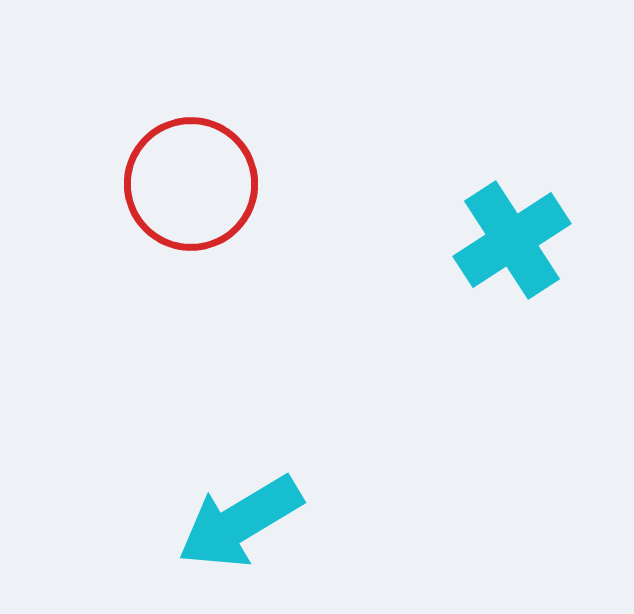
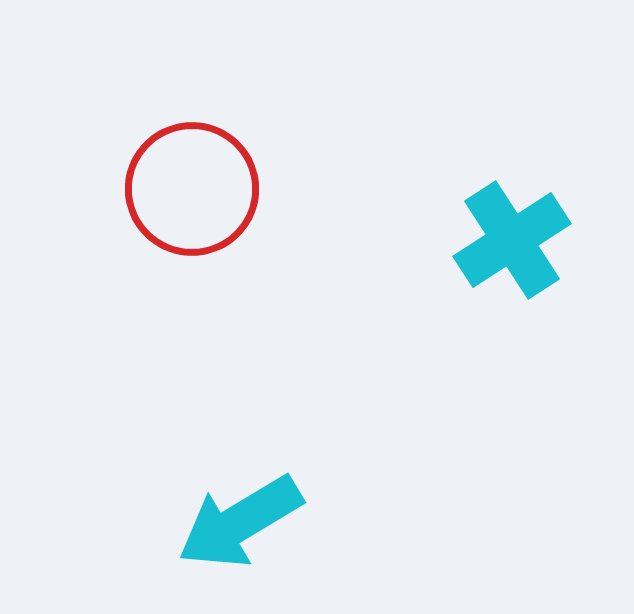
red circle: moved 1 px right, 5 px down
